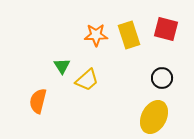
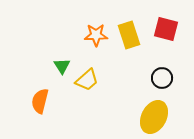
orange semicircle: moved 2 px right
